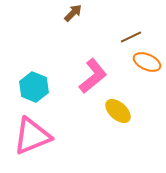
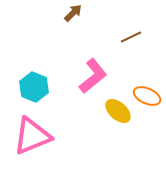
orange ellipse: moved 34 px down
